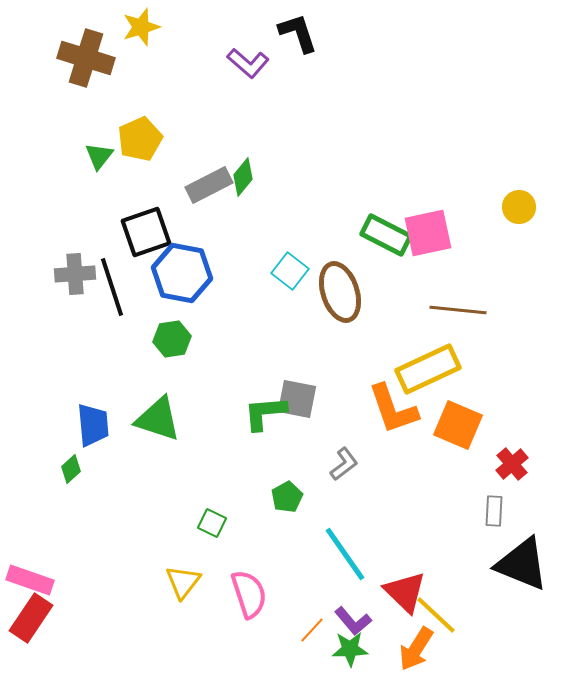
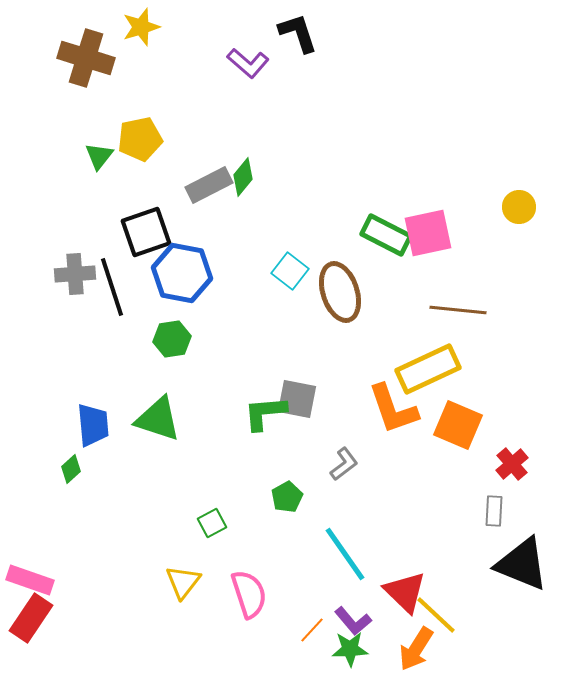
yellow pentagon at (140, 139): rotated 12 degrees clockwise
green square at (212, 523): rotated 36 degrees clockwise
